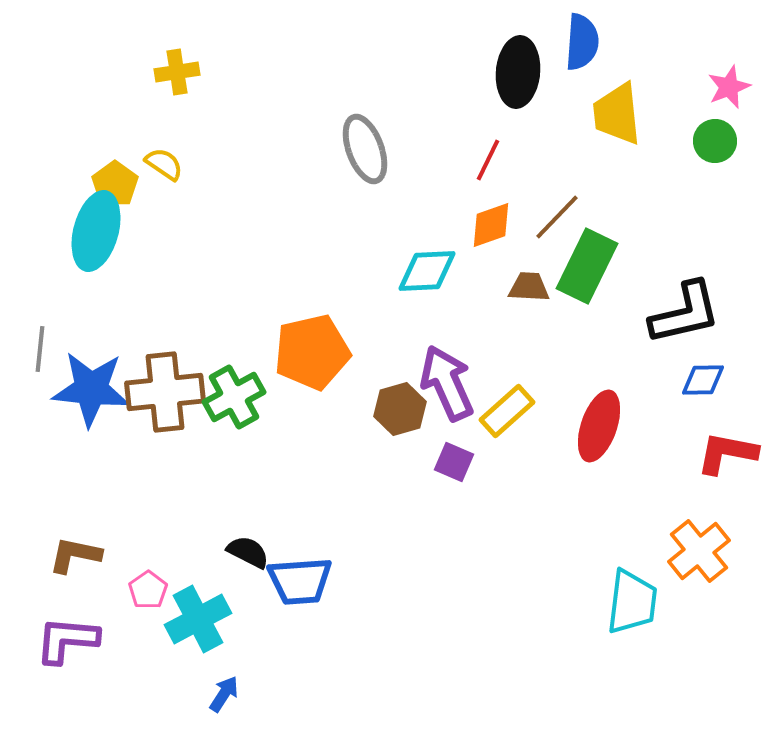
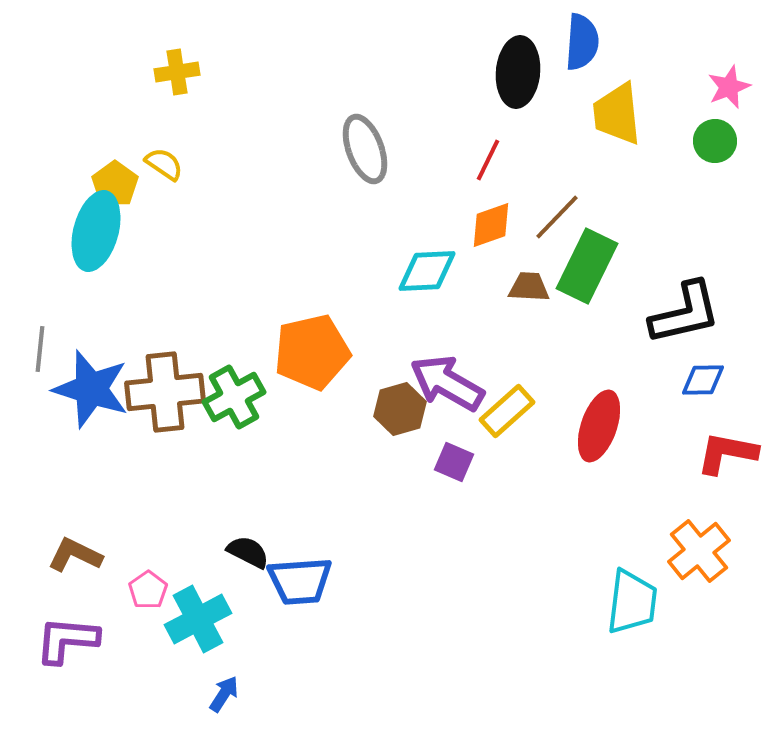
purple arrow: rotated 36 degrees counterclockwise
blue star: rotated 12 degrees clockwise
brown L-shape: rotated 14 degrees clockwise
